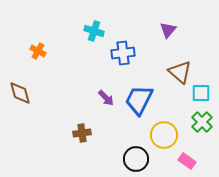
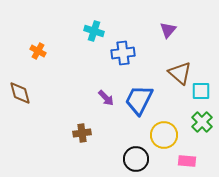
brown triangle: moved 1 px down
cyan square: moved 2 px up
pink rectangle: rotated 30 degrees counterclockwise
